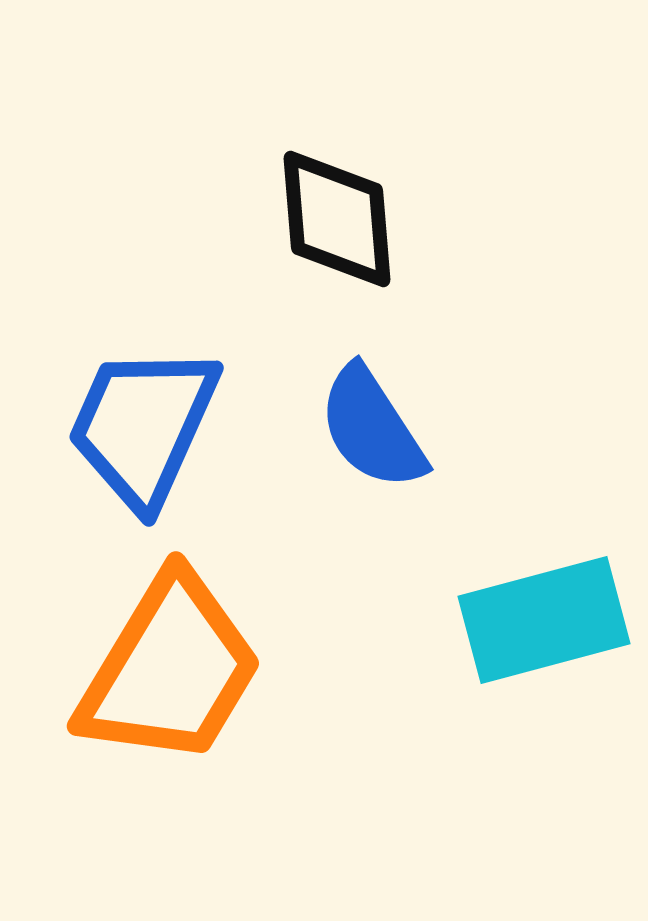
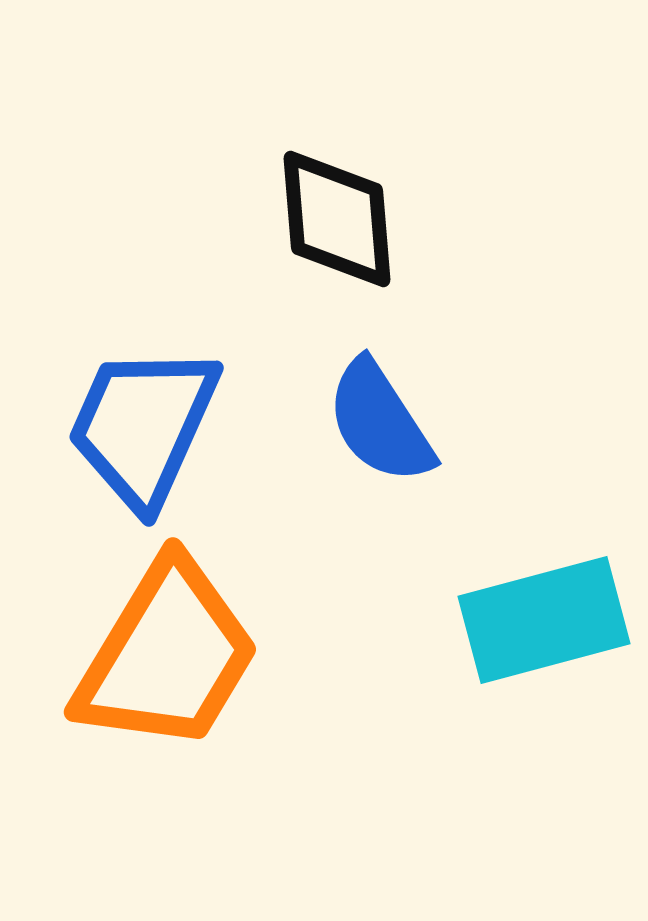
blue semicircle: moved 8 px right, 6 px up
orange trapezoid: moved 3 px left, 14 px up
